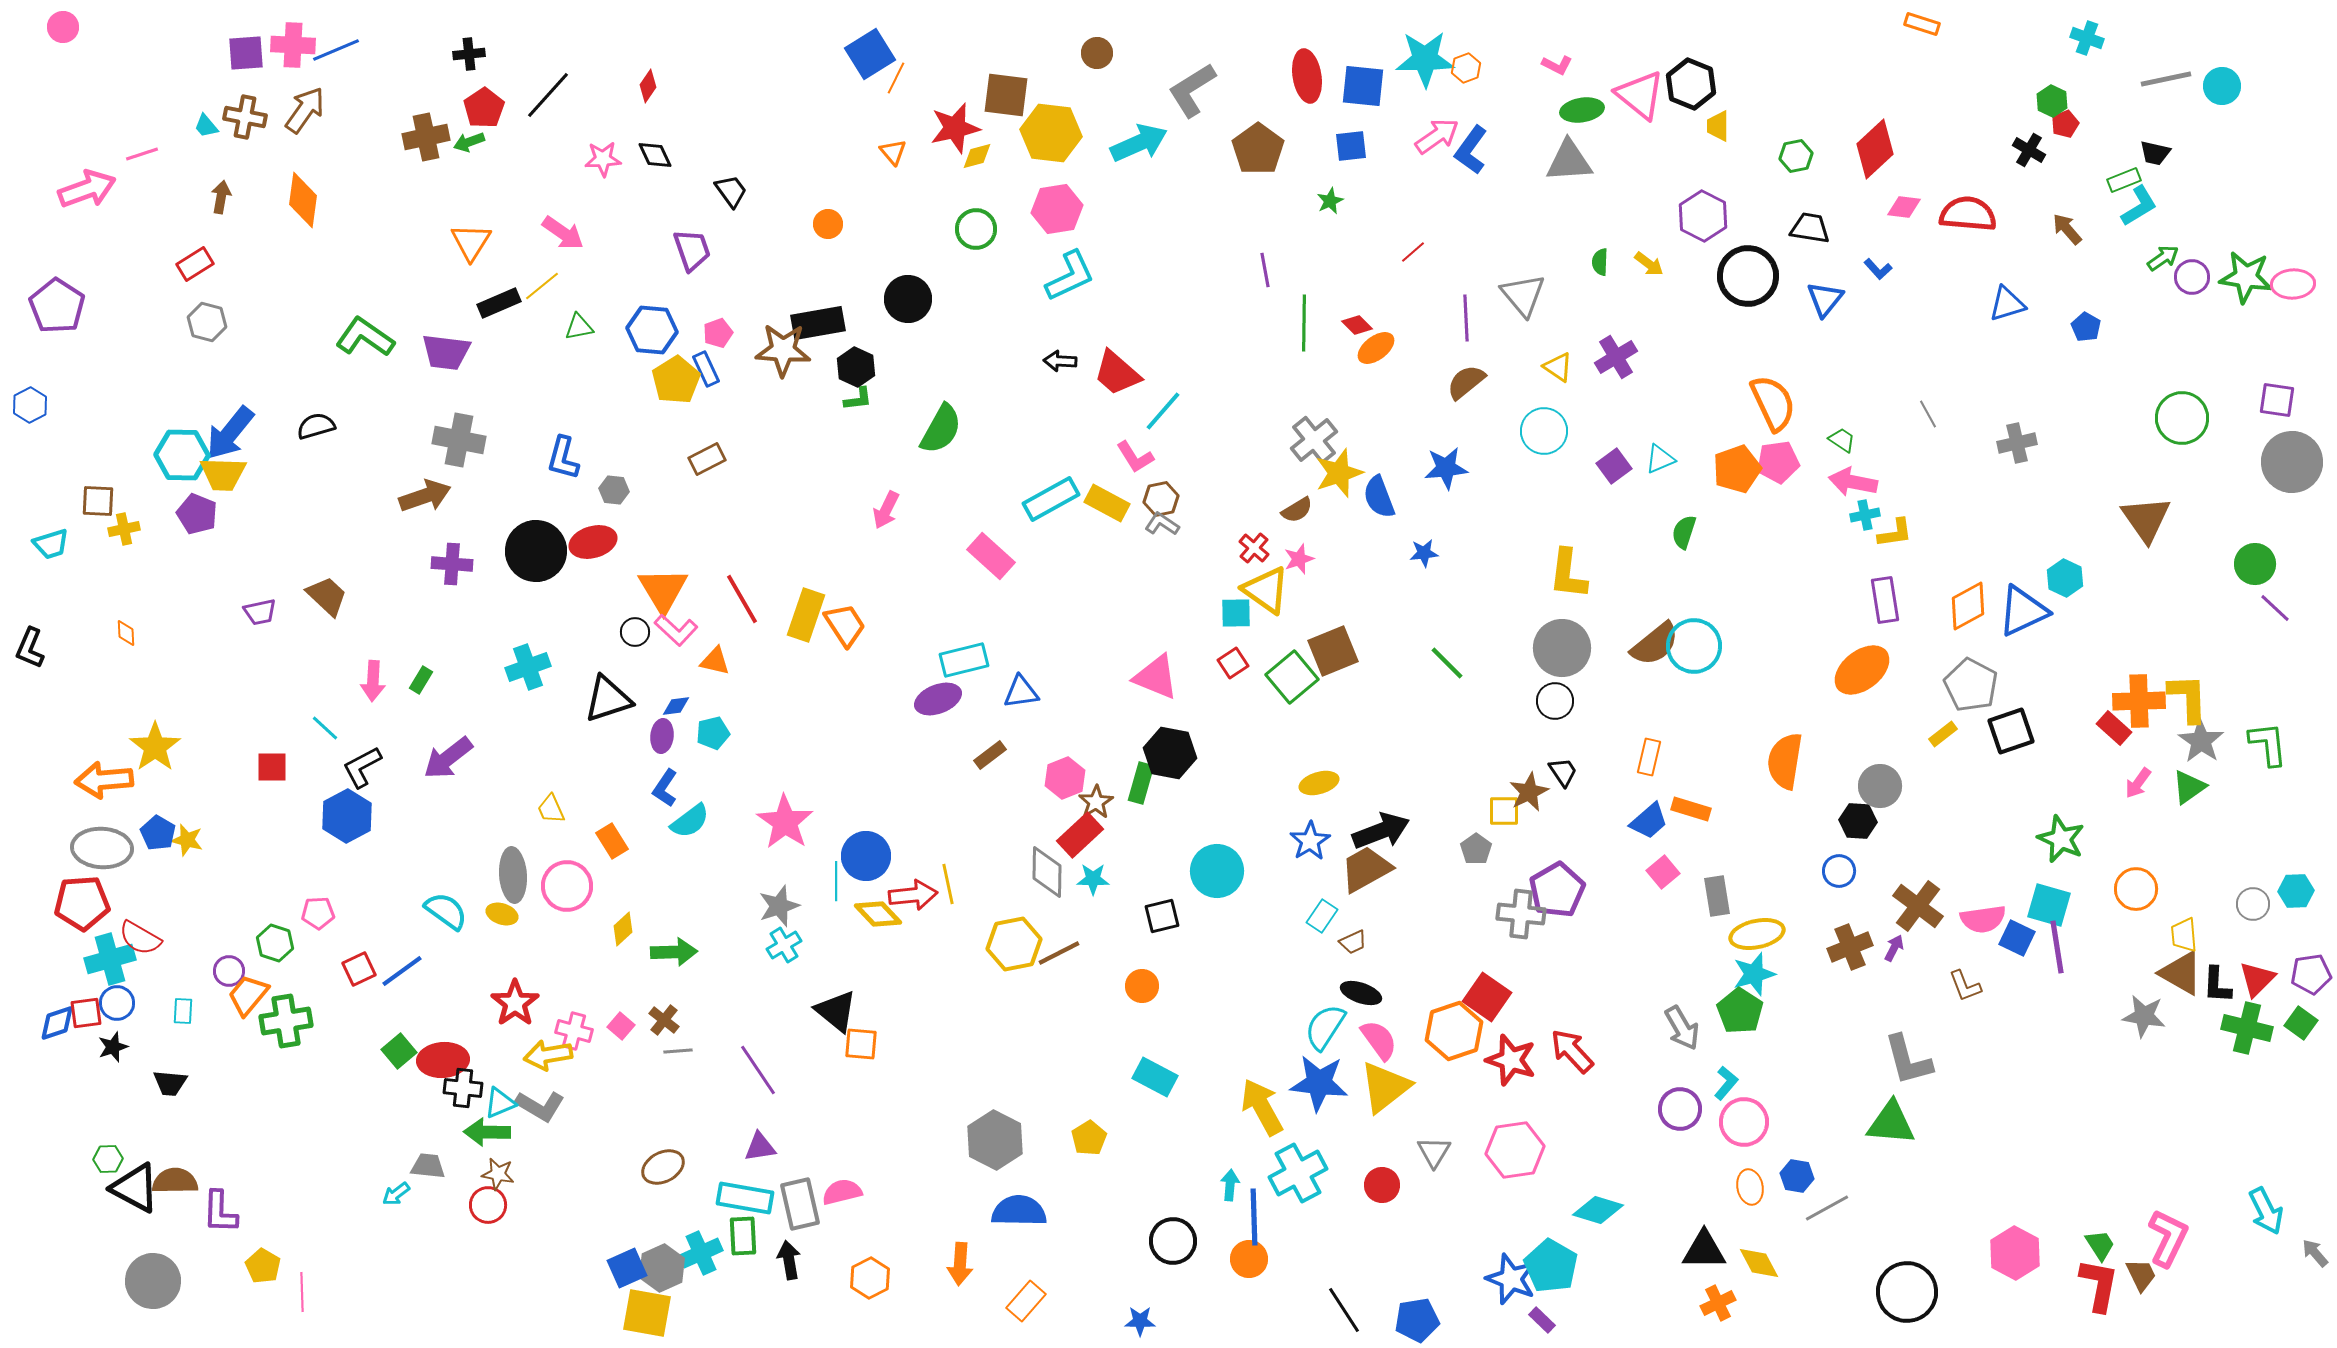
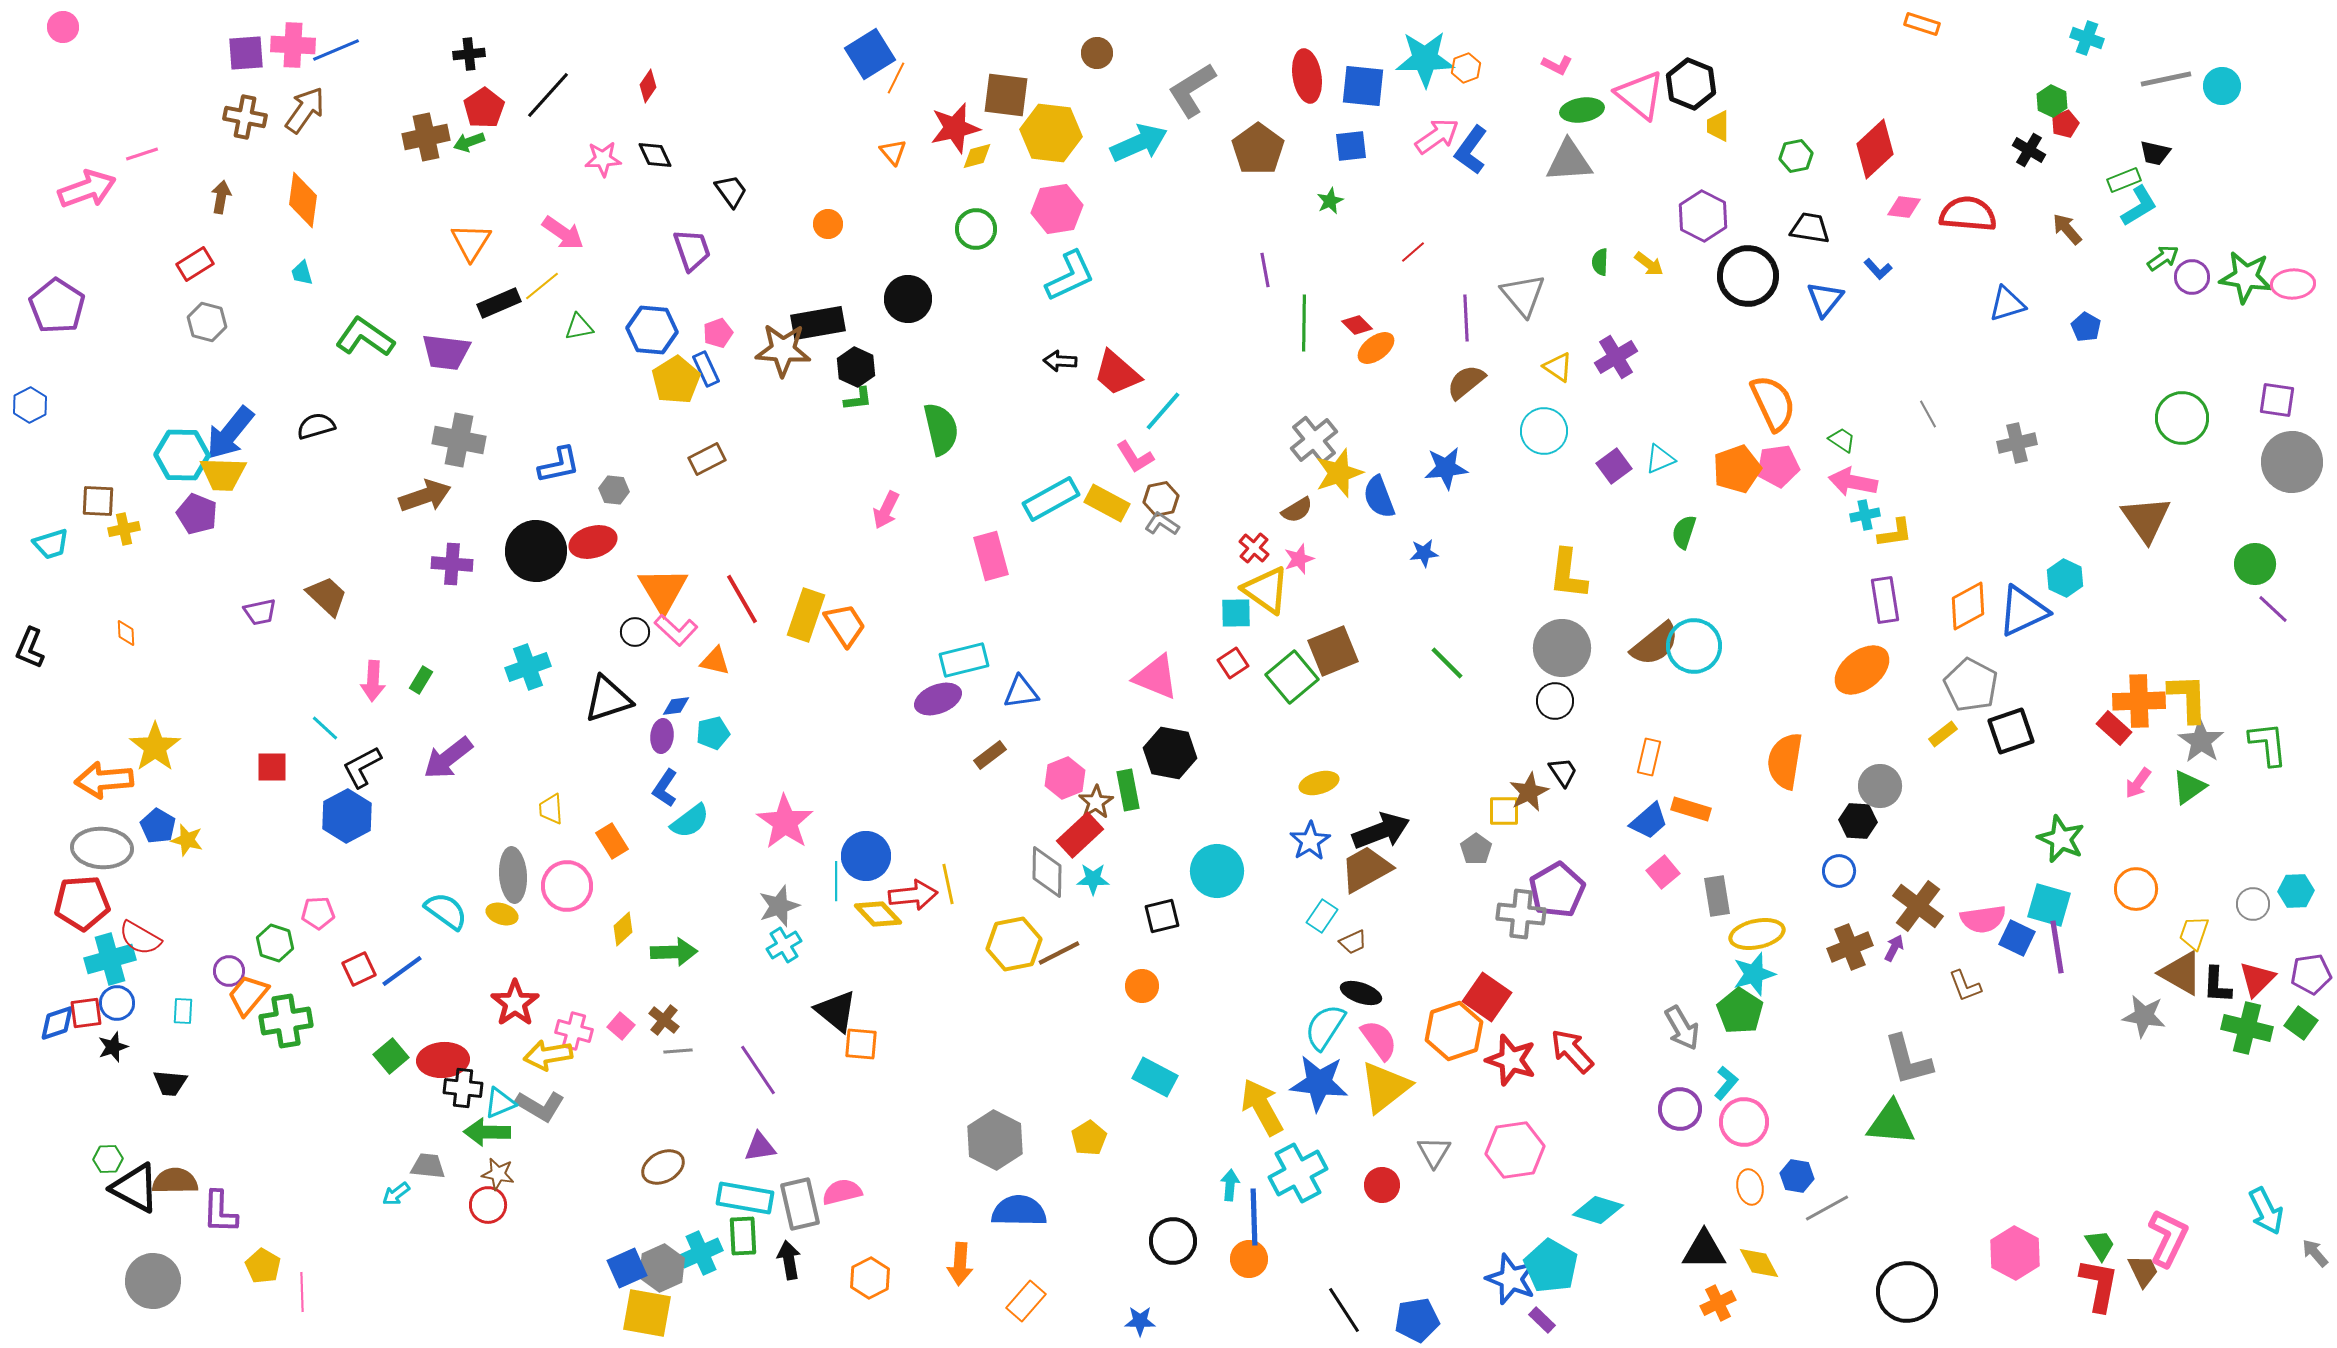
cyan trapezoid at (206, 126): moved 96 px right, 147 px down; rotated 24 degrees clockwise
green semicircle at (941, 429): rotated 42 degrees counterclockwise
blue L-shape at (563, 458): moved 4 px left, 7 px down; rotated 117 degrees counterclockwise
pink pentagon at (1778, 462): moved 4 px down
pink rectangle at (991, 556): rotated 33 degrees clockwise
purple line at (2275, 608): moved 2 px left, 1 px down
green rectangle at (1141, 783): moved 13 px left, 7 px down; rotated 27 degrees counterclockwise
yellow trapezoid at (551, 809): rotated 20 degrees clockwise
blue pentagon at (158, 833): moved 7 px up
yellow trapezoid at (2184, 935): moved 10 px right, 2 px up; rotated 24 degrees clockwise
green square at (399, 1051): moved 8 px left, 5 px down
brown trapezoid at (2141, 1275): moved 2 px right, 4 px up
